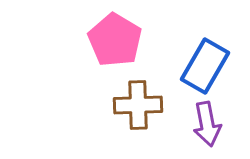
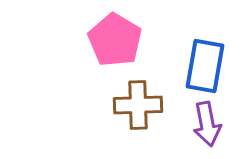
blue rectangle: rotated 20 degrees counterclockwise
